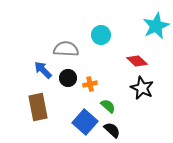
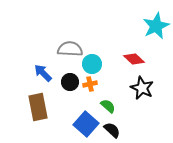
cyan circle: moved 9 px left, 29 px down
gray semicircle: moved 4 px right
red diamond: moved 3 px left, 2 px up
blue arrow: moved 3 px down
black circle: moved 2 px right, 4 px down
blue square: moved 1 px right, 2 px down
